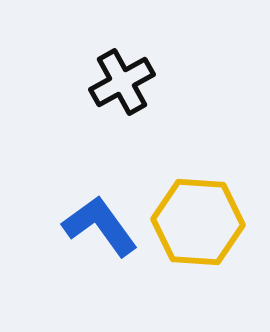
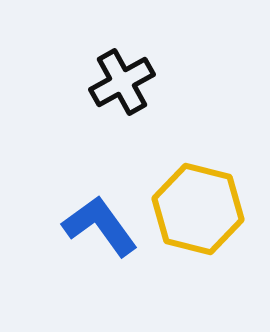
yellow hexagon: moved 13 px up; rotated 10 degrees clockwise
